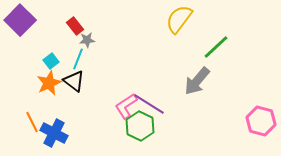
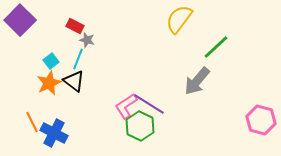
red rectangle: rotated 24 degrees counterclockwise
gray star: rotated 21 degrees clockwise
pink hexagon: moved 1 px up
